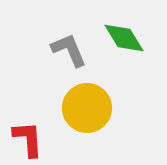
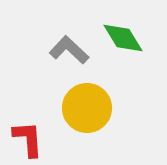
green diamond: moved 1 px left
gray L-shape: rotated 24 degrees counterclockwise
